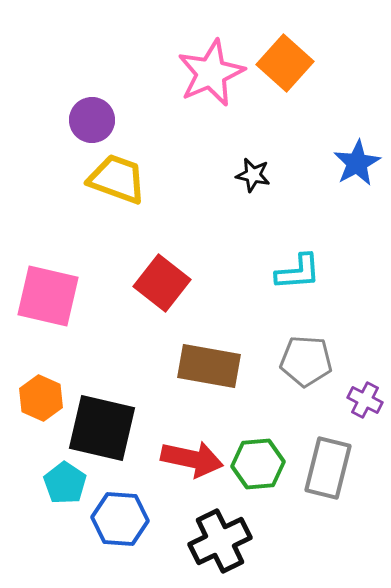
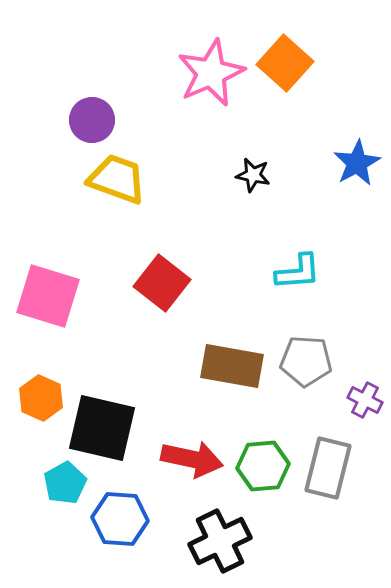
pink square: rotated 4 degrees clockwise
brown rectangle: moved 23 px right
green hexagon: moved 5 px right, 2 px down
cyan pentagon: rotated 9 degrees clockwise
